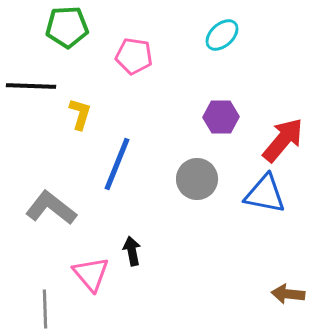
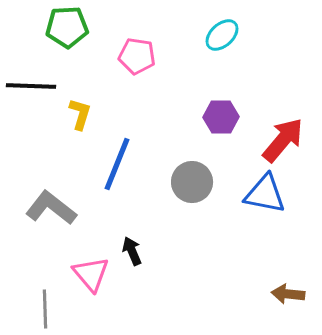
pink pentagon: moved 3 px right
gray circle: moved 5 px left, 3 px down
black arrow: rotated 12 degrees counterclockwise
